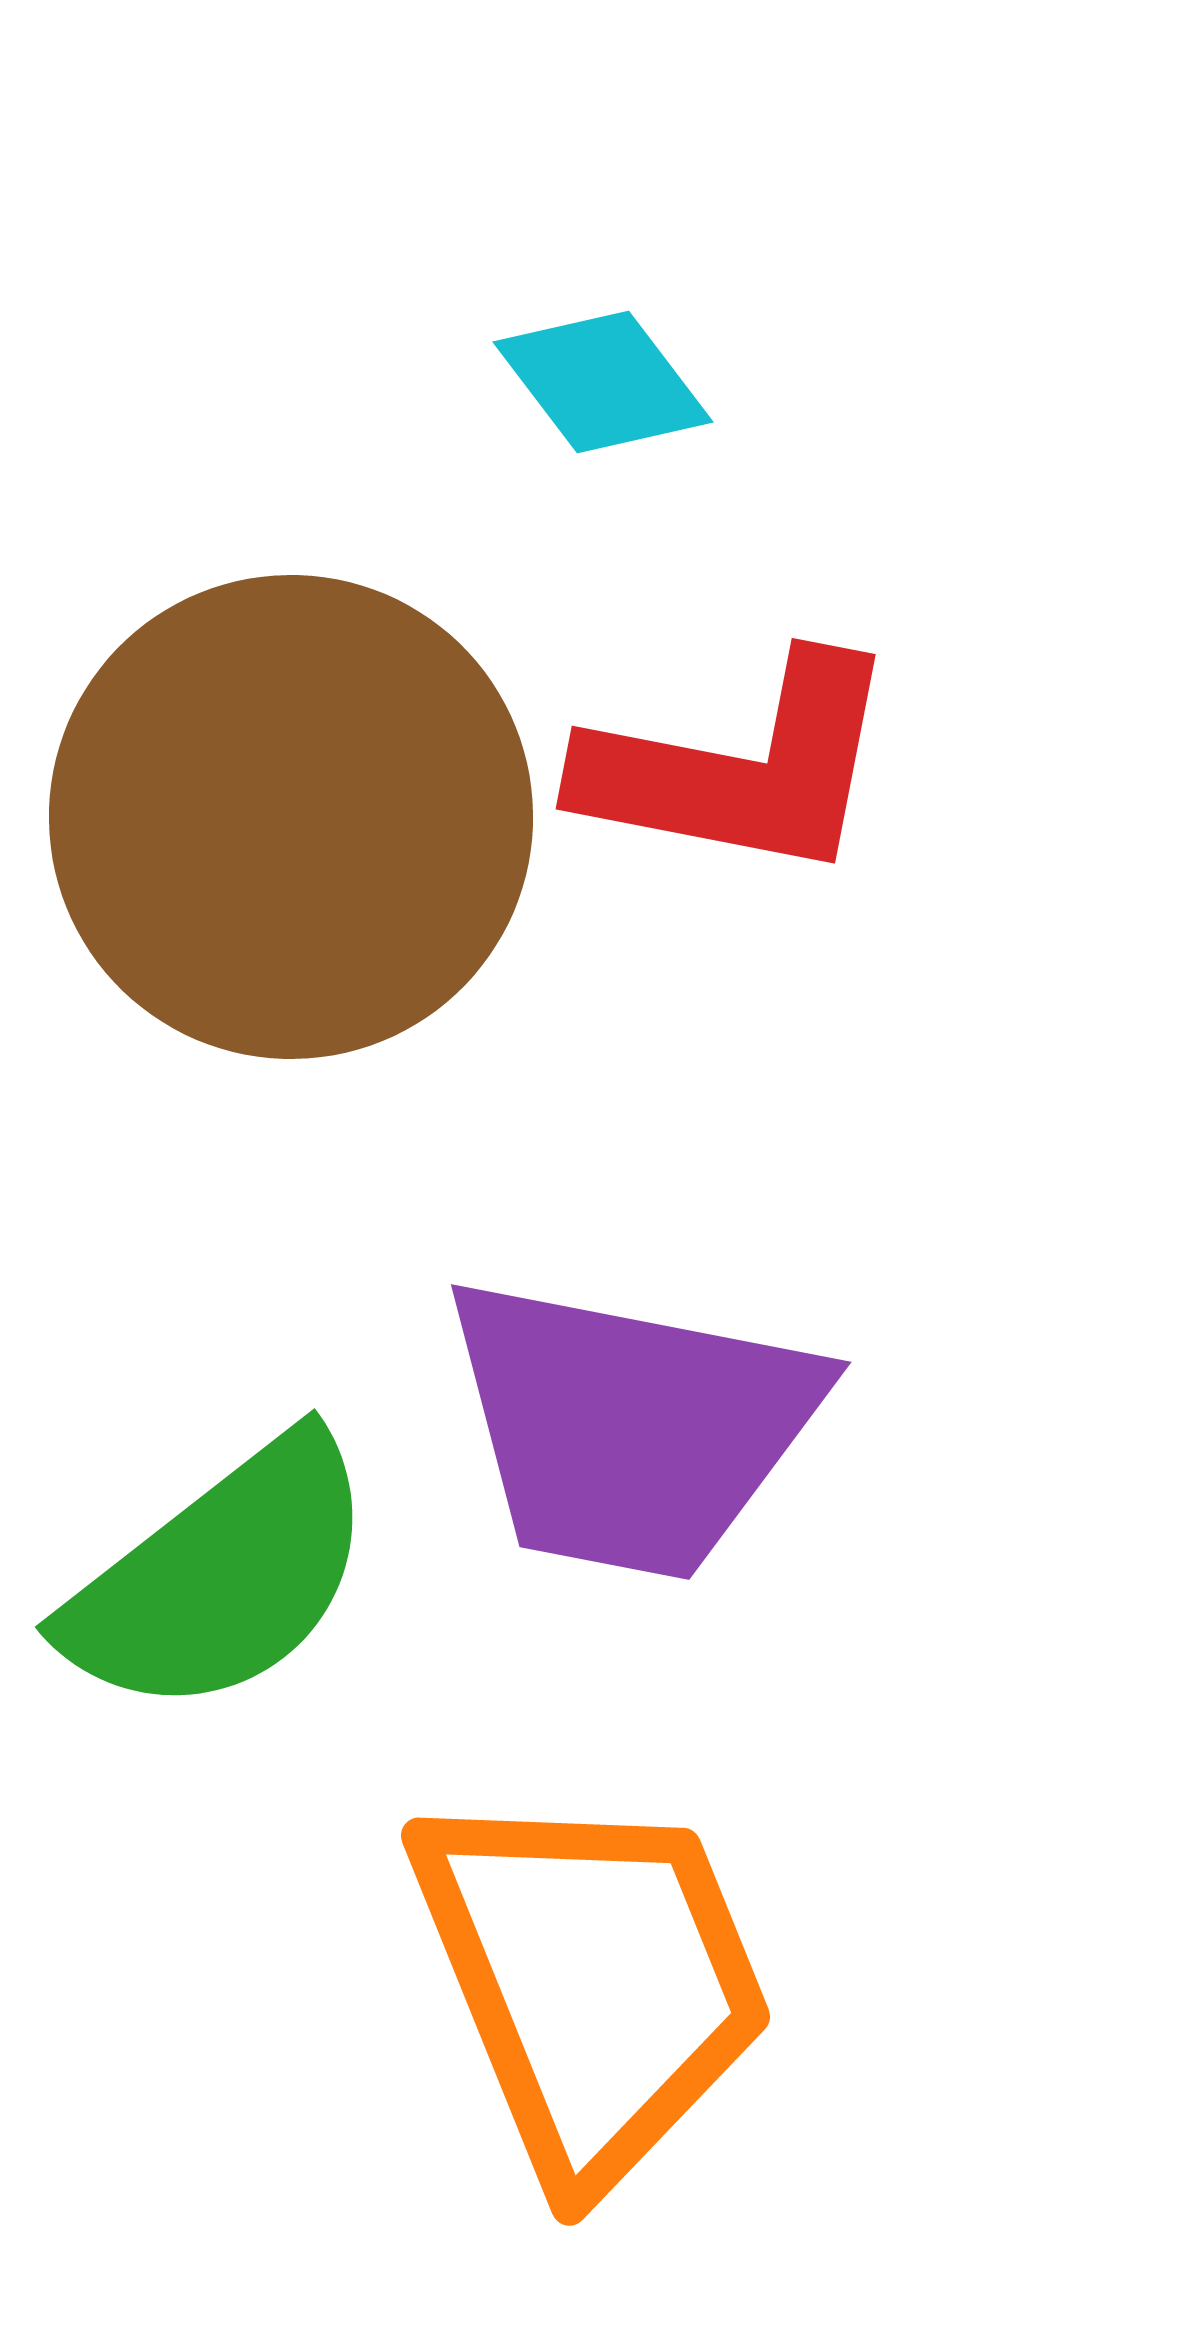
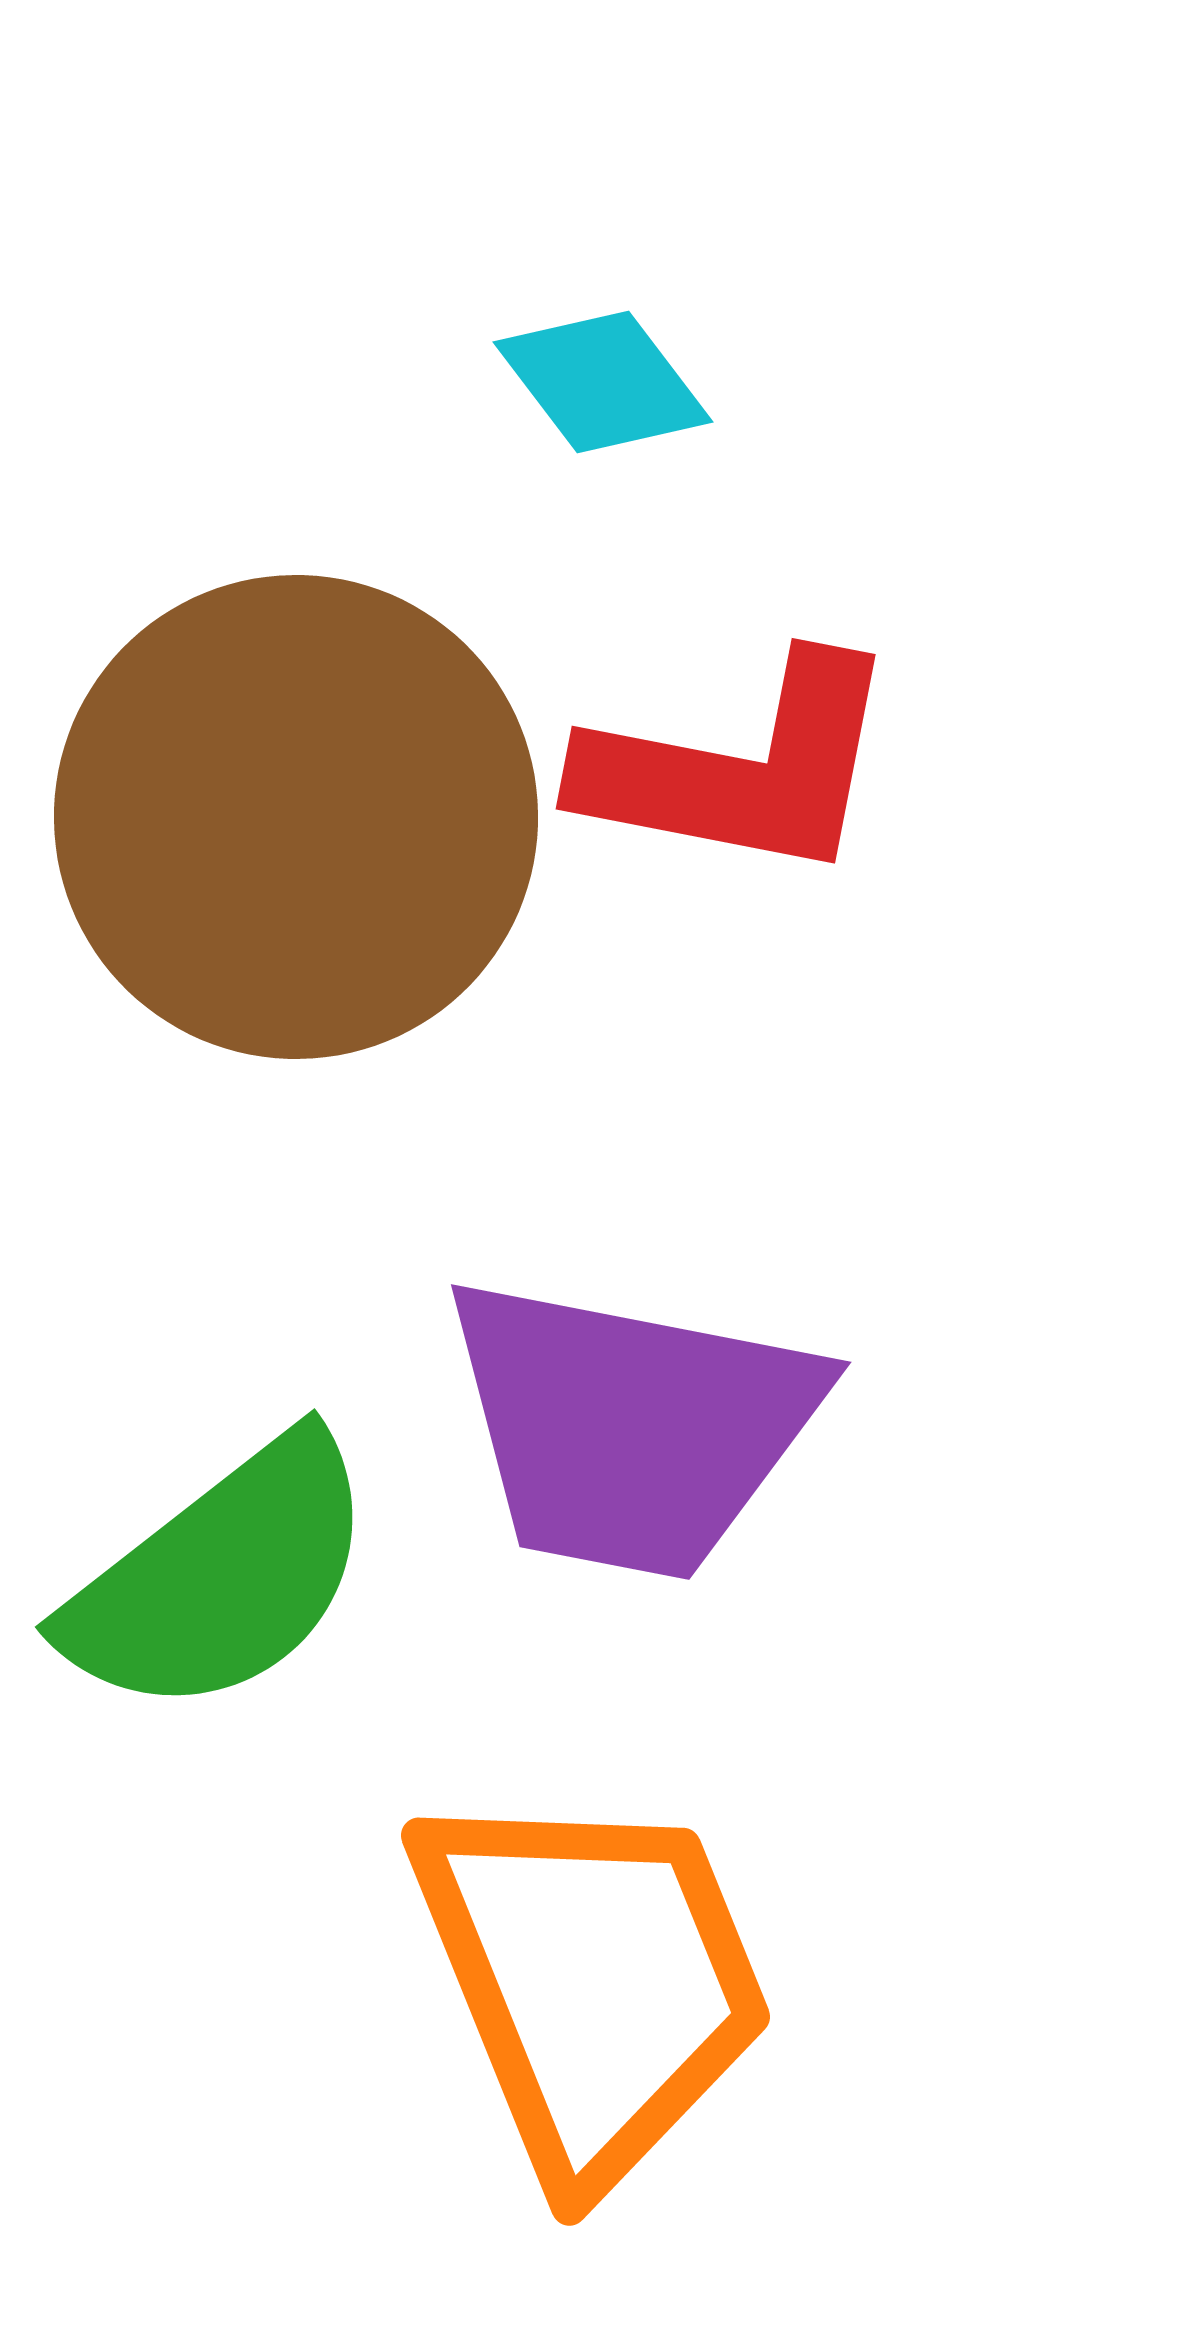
brown circle: moved 5 px right
